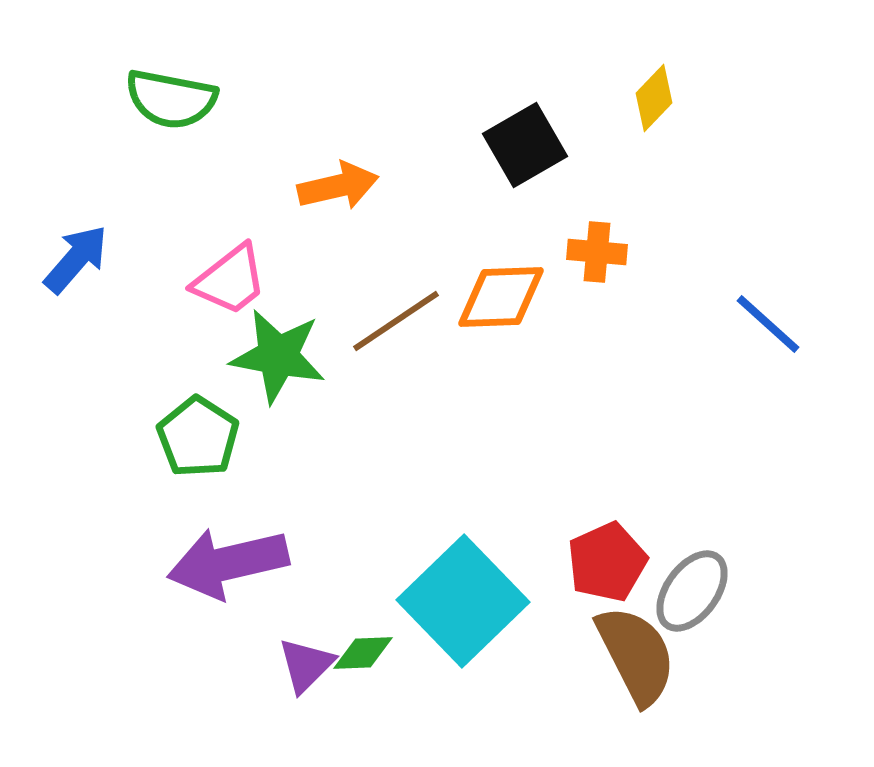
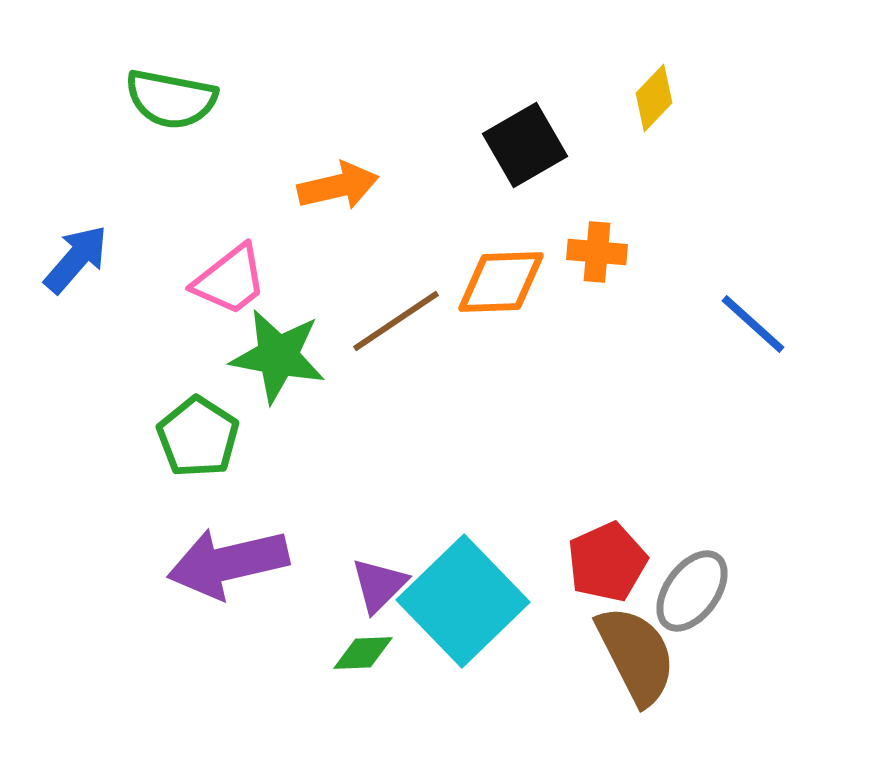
orange diamond: moved 15 px up
blue line: moved 15 px left
purple triangle: moved 73 px right, 80 px up
